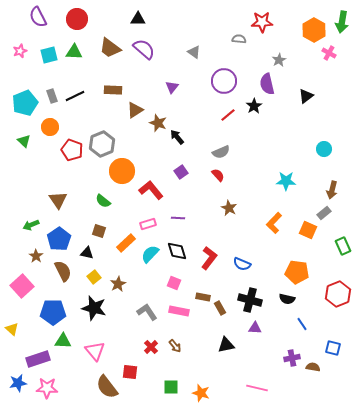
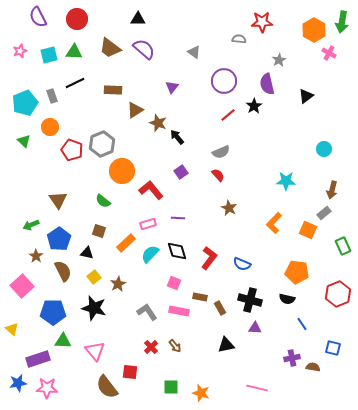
black line at (75, 96): moved 13 px up
brown rectangle at (203, 297): moved 3 px left
